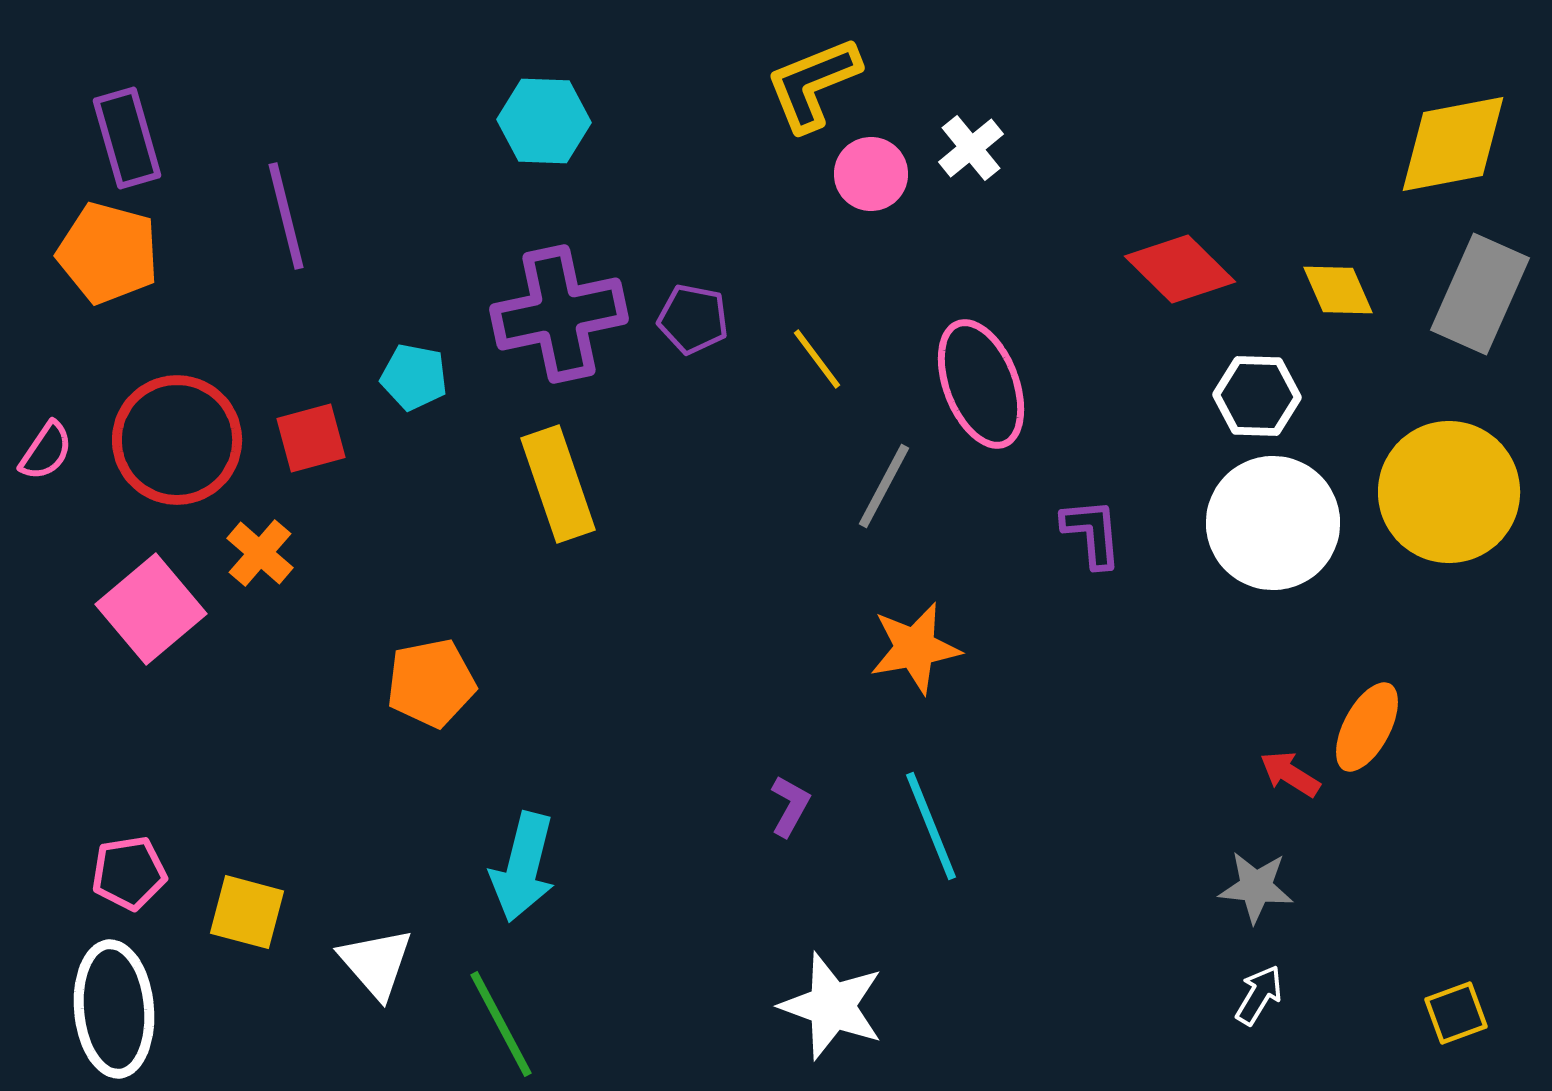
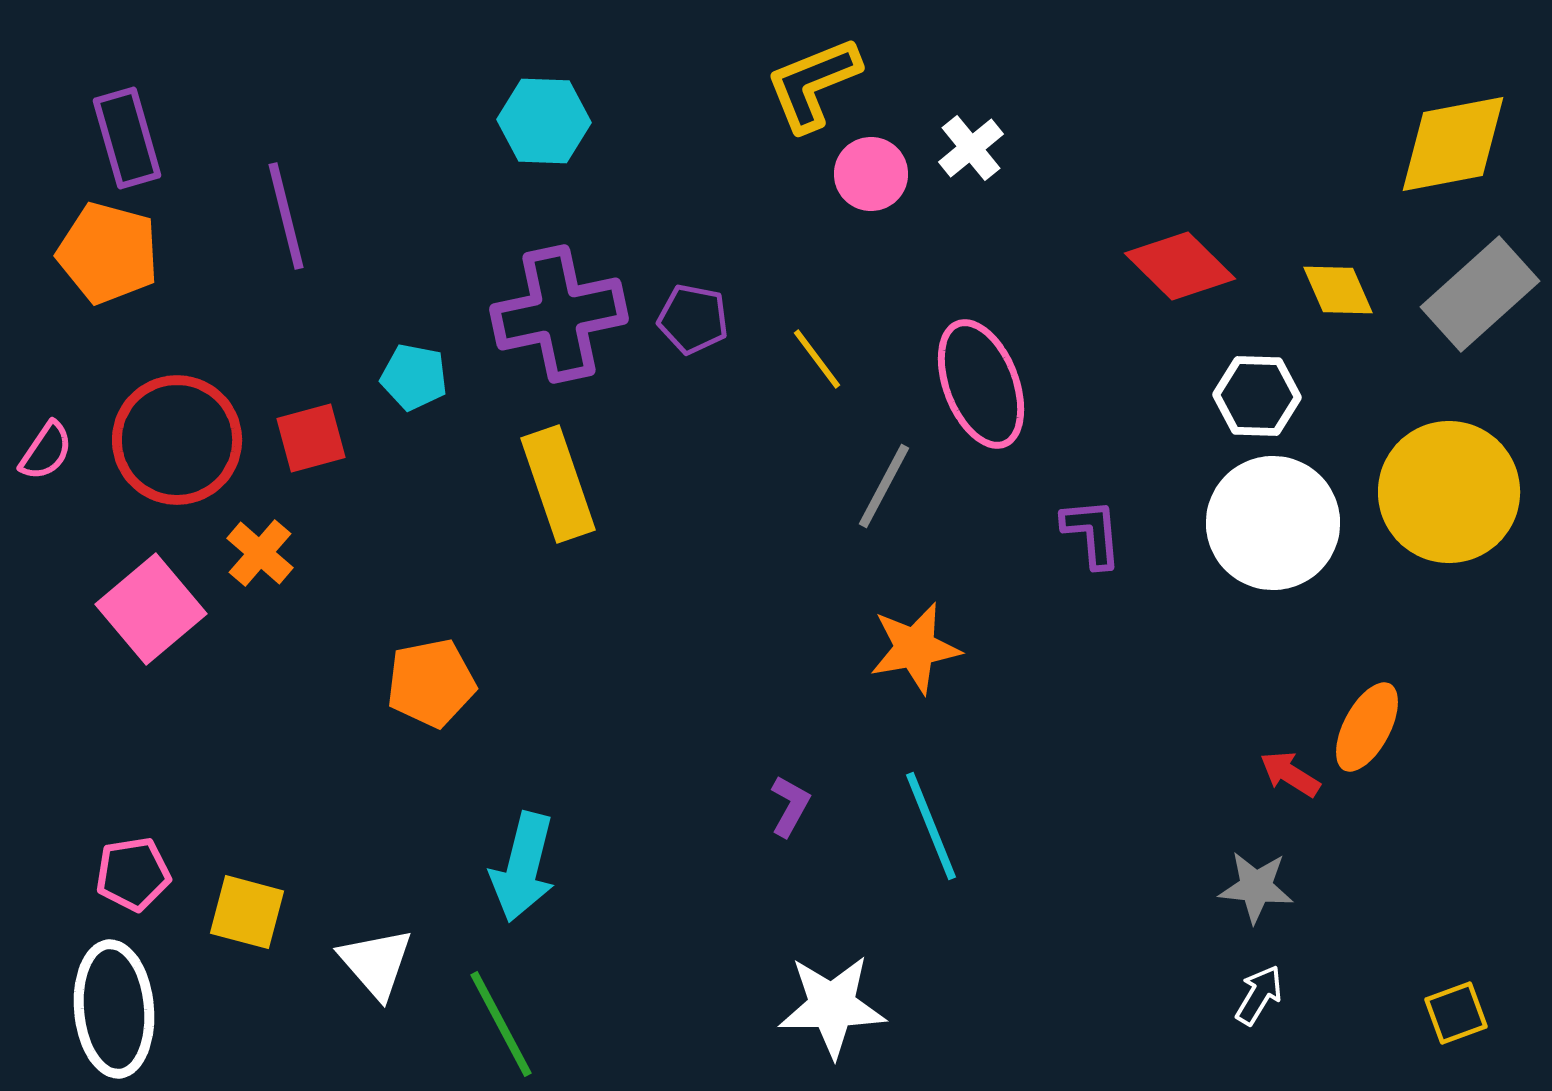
red diamond at (1180, 269): moved 3 px up
gray rectangle at (1480, 294): rotated 24 degrees clockwise
pink pentagon at (129, 873): moved 4 px right, 1 px down
white star at (832, 1006): rotated 21 degrees counterclockwise
